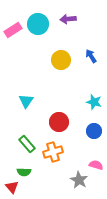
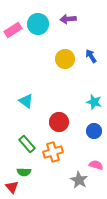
yellow circle: moved 4 px right, 1 px up
cyan triangle: rotated 28 degrees counterclockwise
